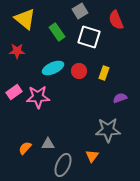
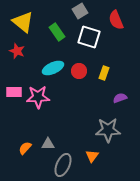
yellow triangle: moved 2 px left, 3 px down
red star: rotated 21 degrees clockwise
pink rectangle: rotated 35 degrees clockwise
